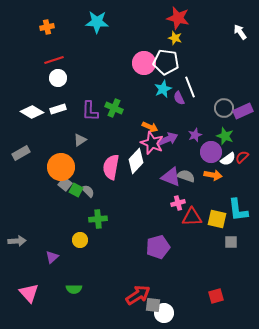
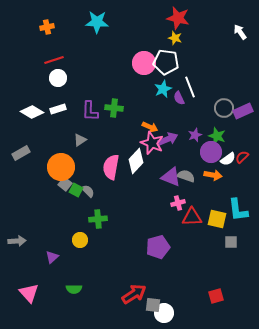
green cross at (114, 108): rotated 18 degrees counterclockwise
green star at (225, 136): moved 8 px left
red arrow at (138, 295): moved 4 px left, 1 px up
